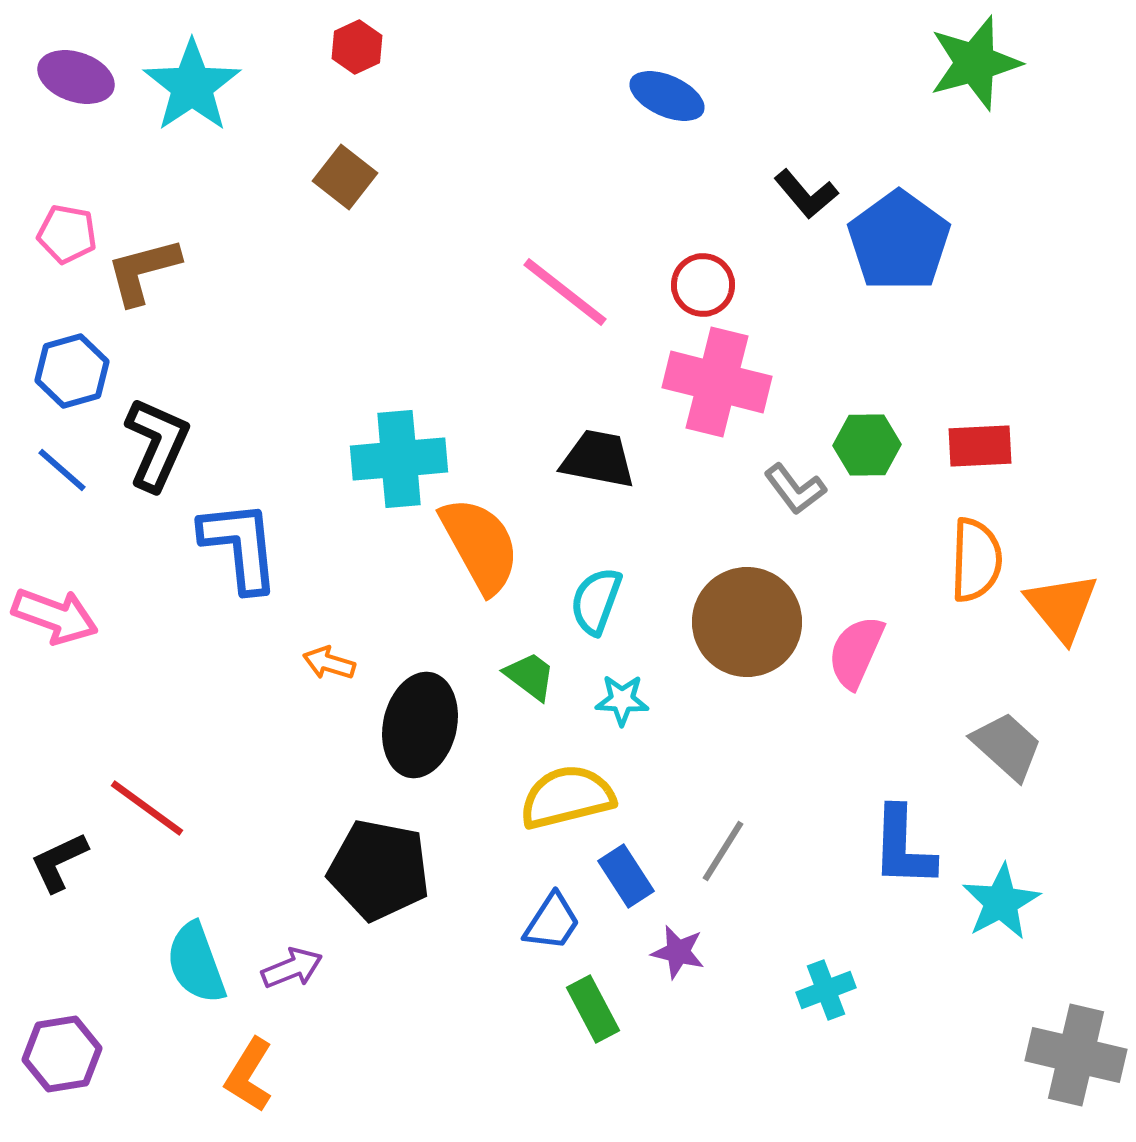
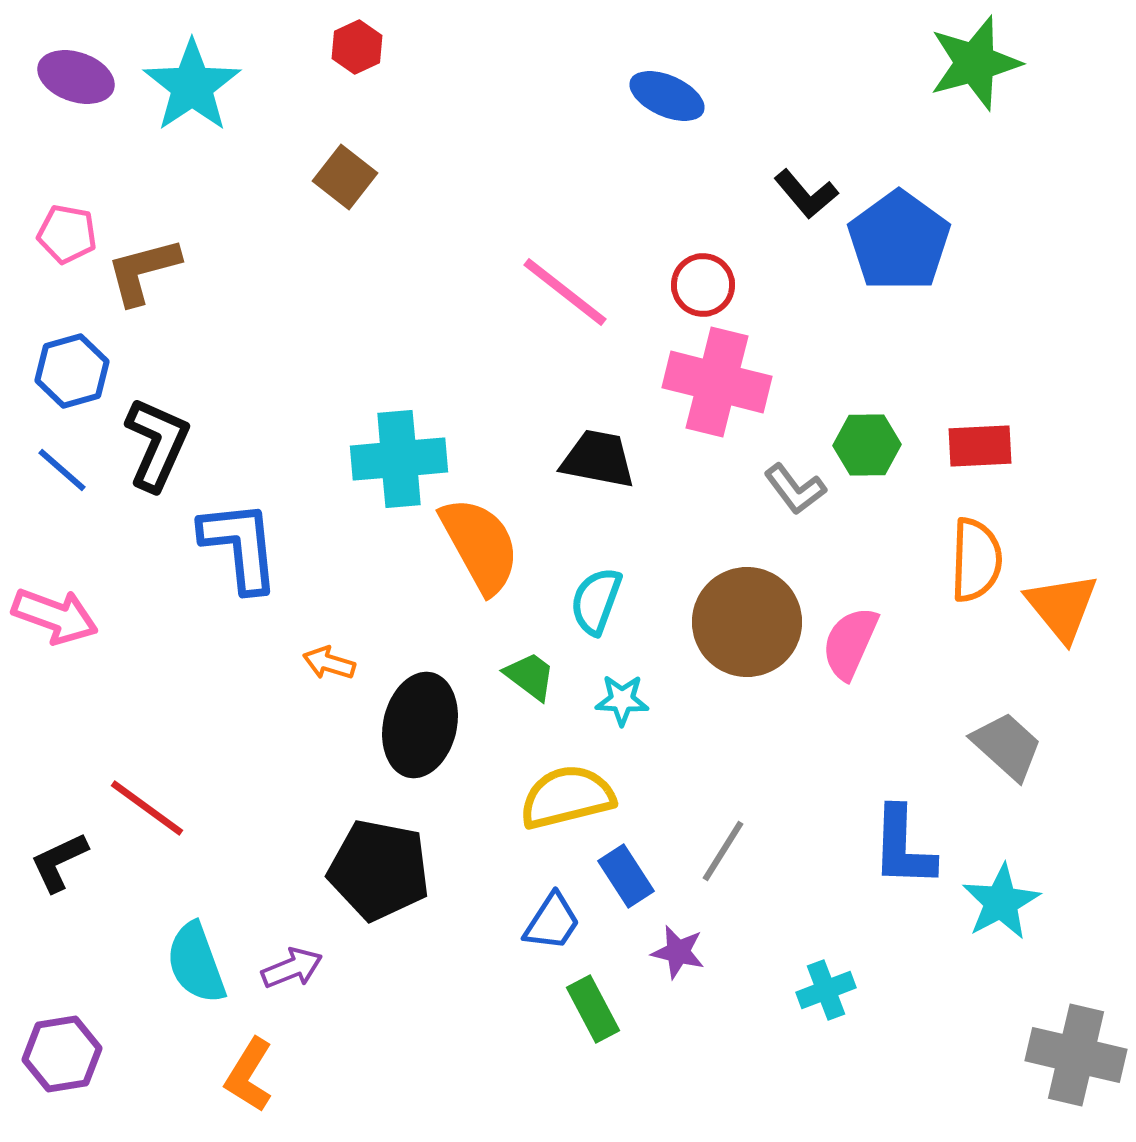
pink semicircle at (856, 652): moved 6 px left, 9 px up
